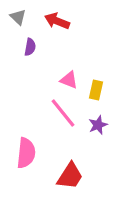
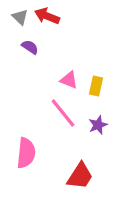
gray triangle: moved 2 px right
red arrow: moved 10 px left, 5 px up
purple semicircle: rotated 66 degrees counterclockwise
yellow rectangle: moved 4 px up
red trapezoid: moved 10 px right
